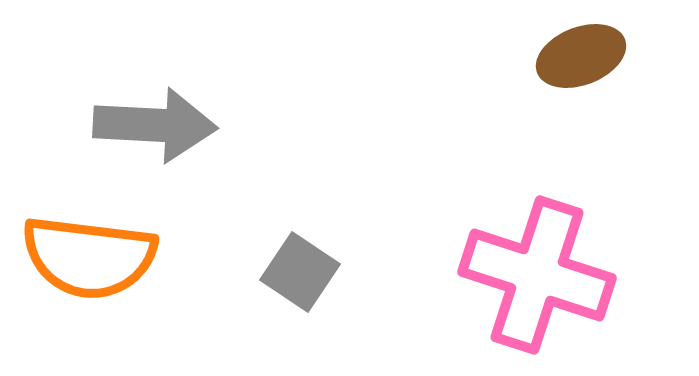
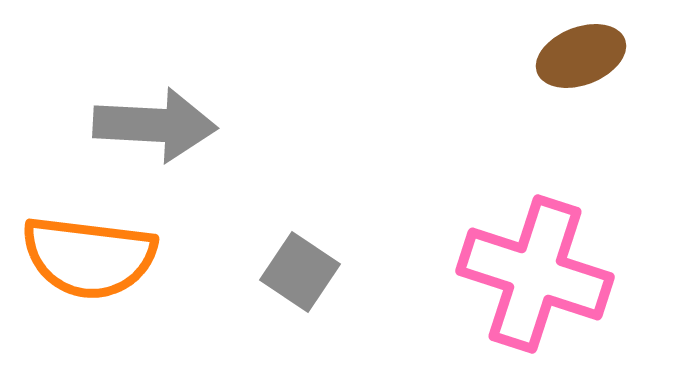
pink cross: moved 2 px left, 1 px up
